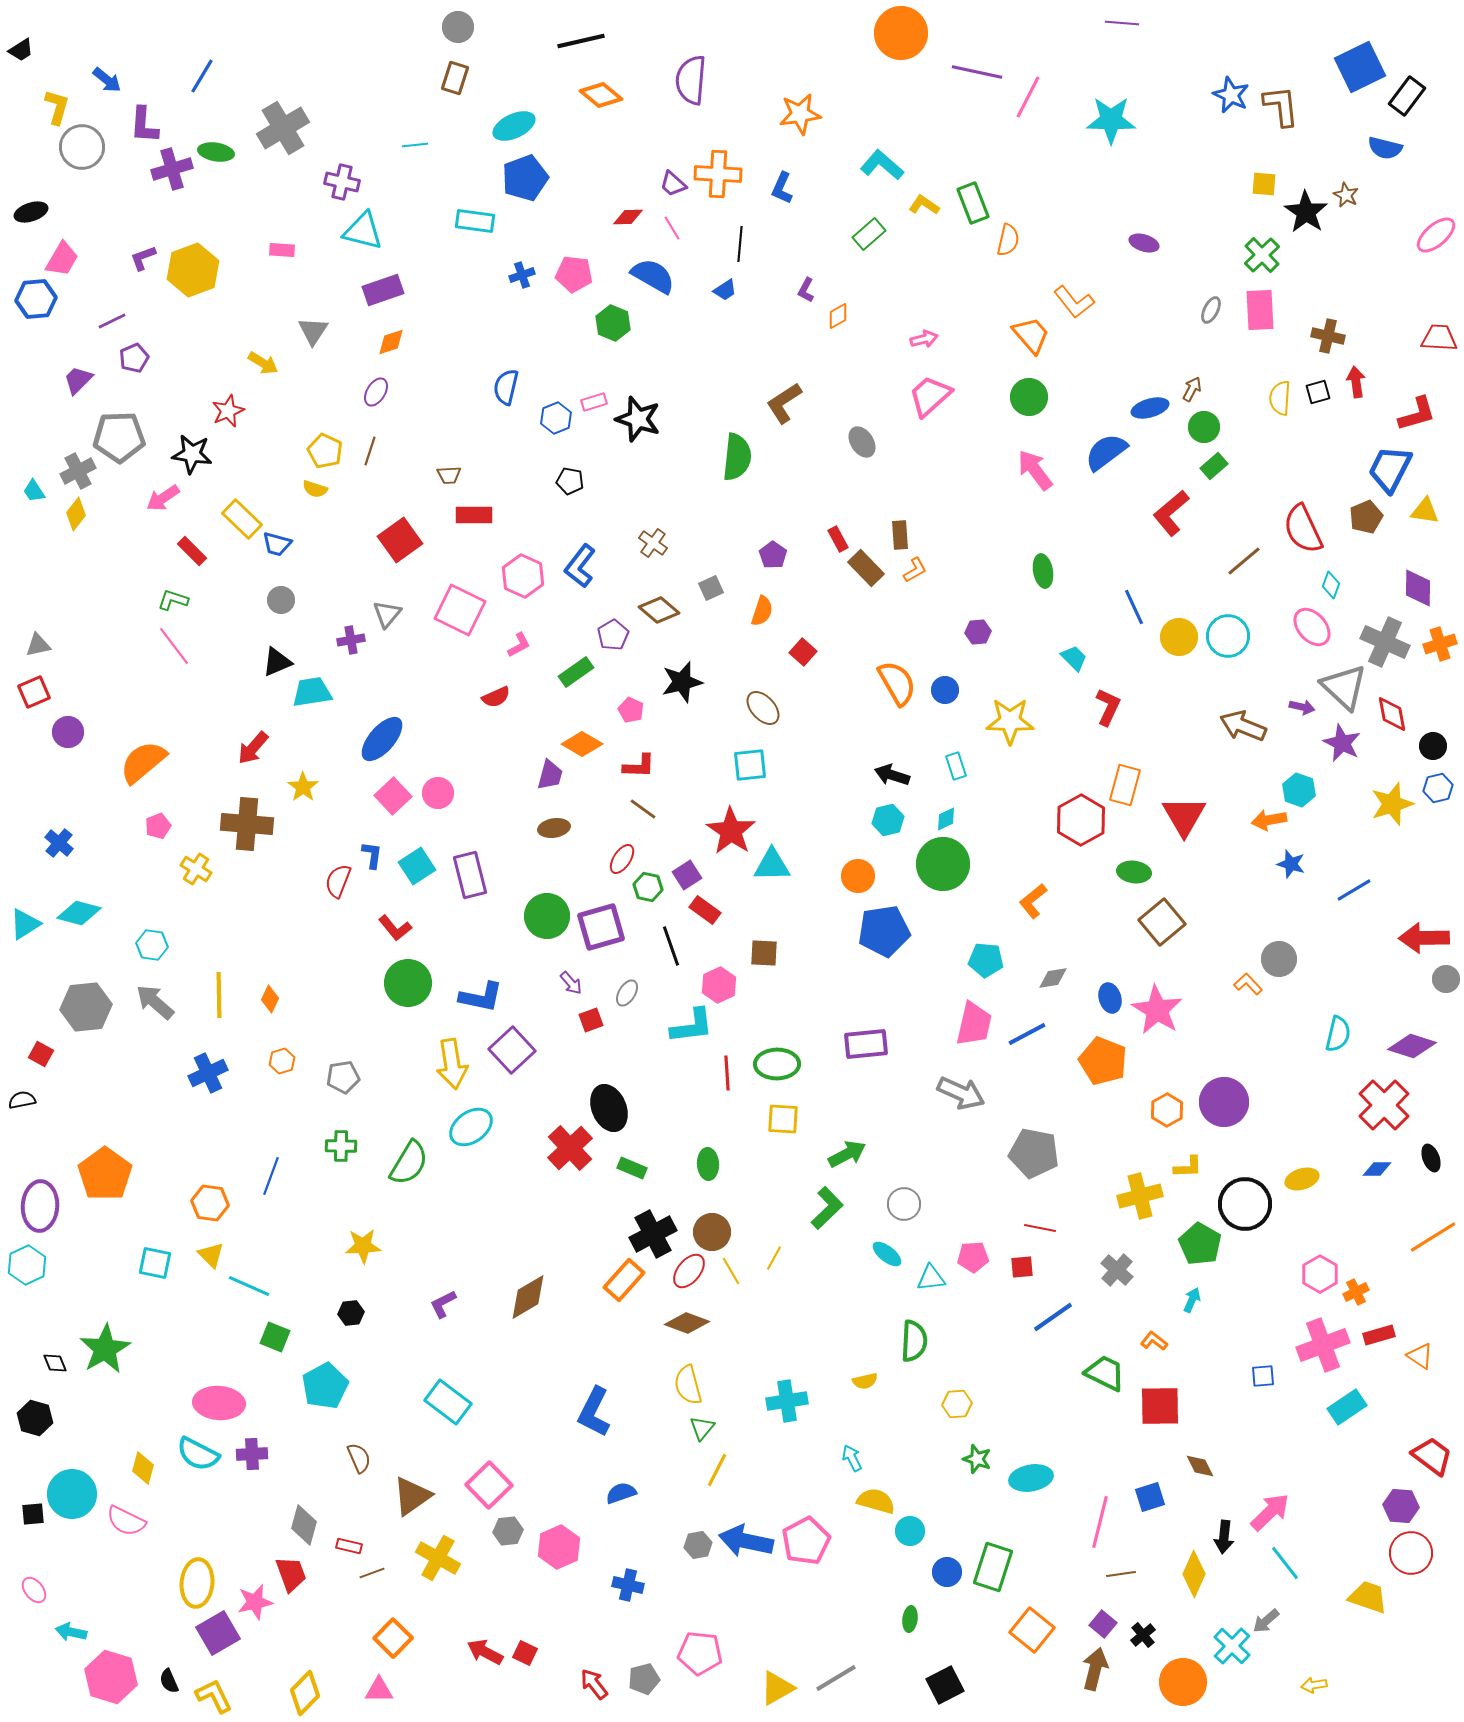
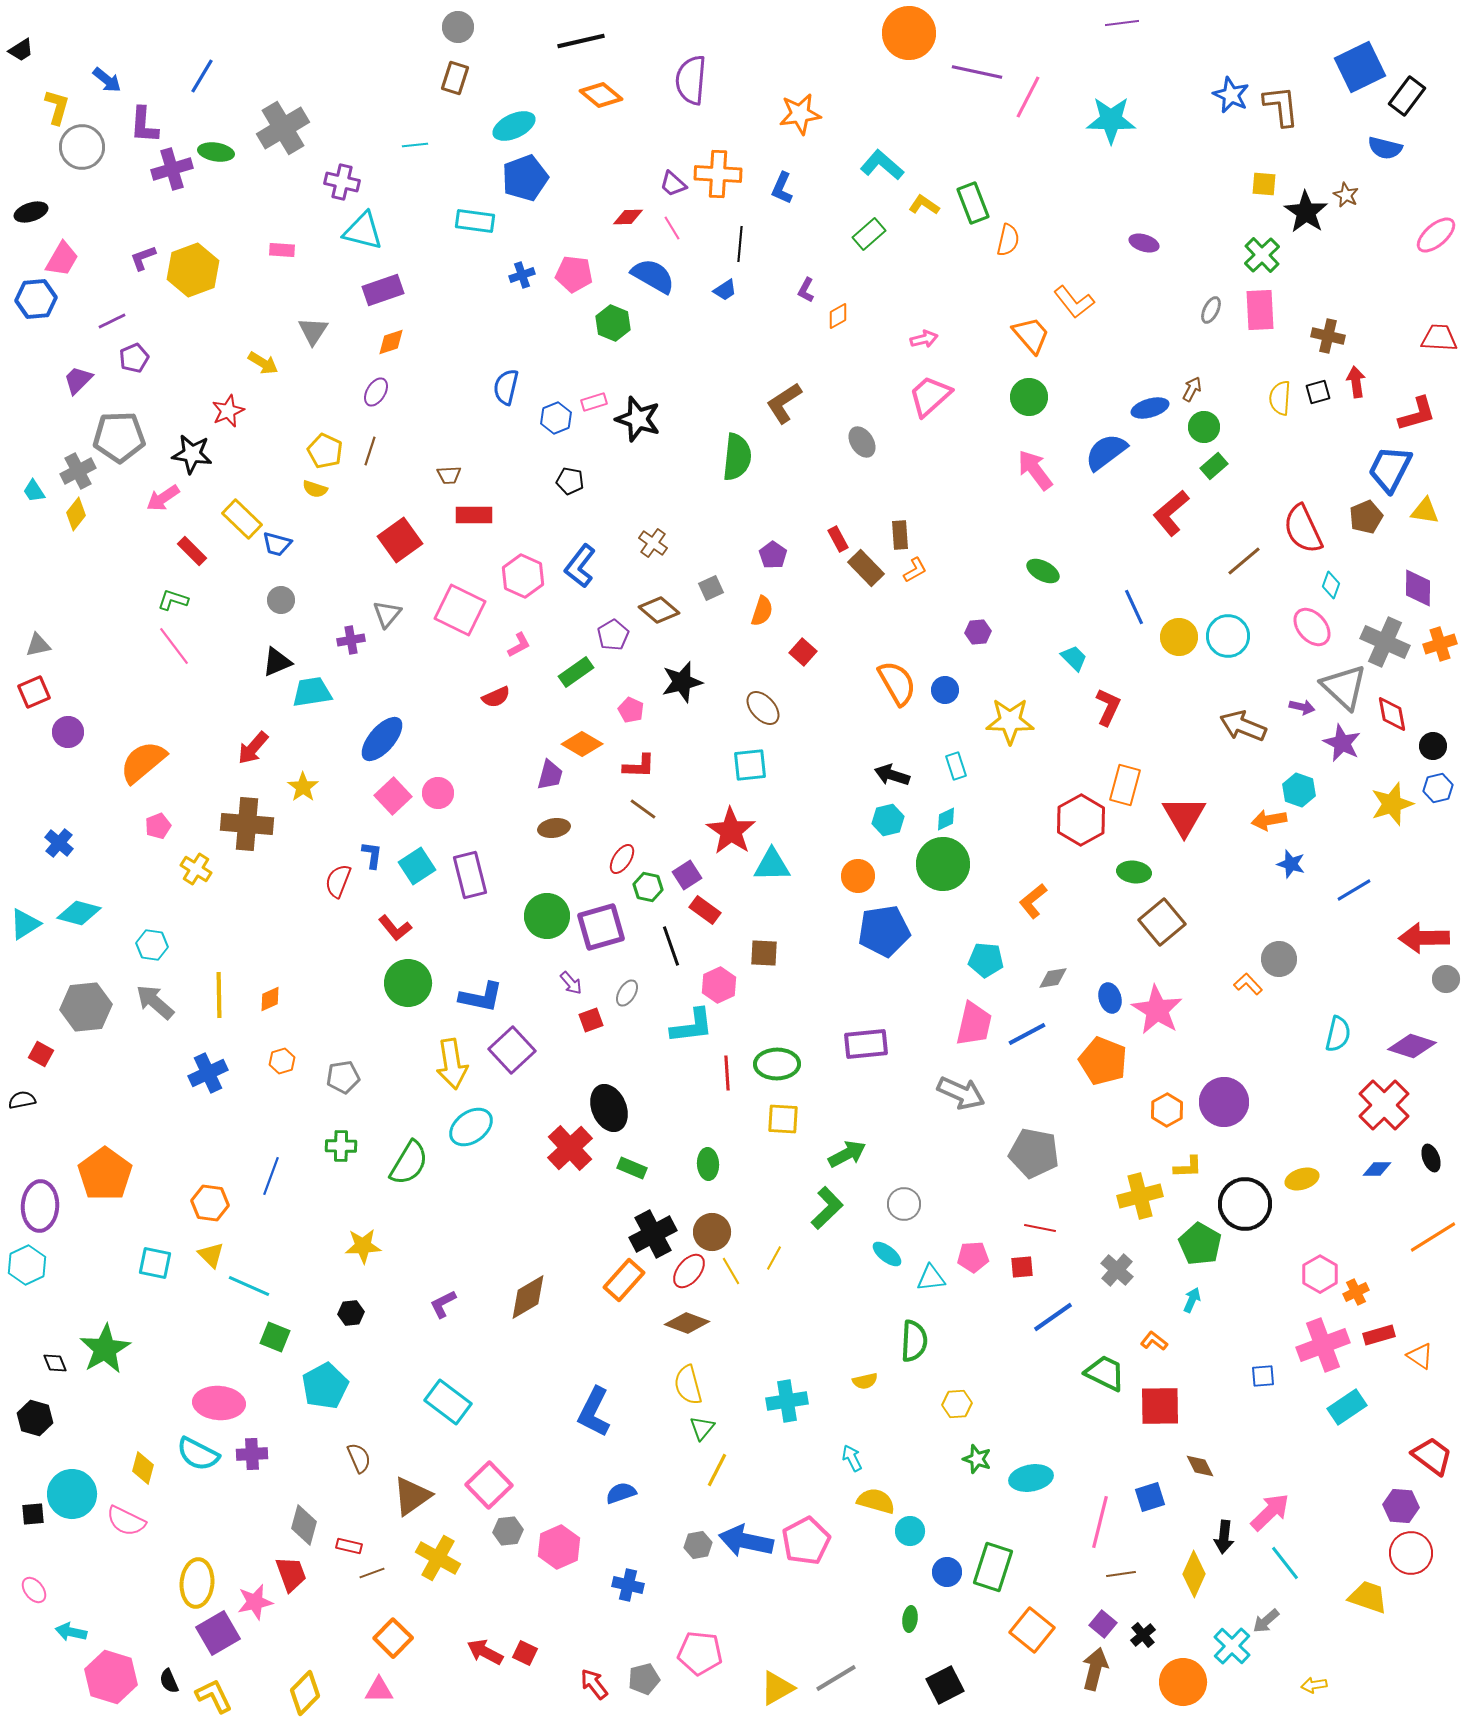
purple line at (1122, 23): rotated 12 degrees counterclockwise
orange circle at (901, 33): moved 8 px right
green ellipse at (1043, 571): rotated 52 degrees counterclockwise
orange diamond at (270, 999): rotated 40 degrees clockwise
